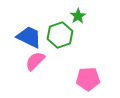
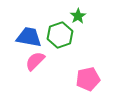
blue trapezoid: rotated 16 degrees counterclockwise
pink pentagon: rotated 10 degrees counterclockwise
